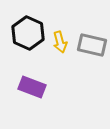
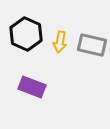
black hexagon: moved 2 px left, 1 px down
yellow arrow: rotated 25 degrees clockwise
